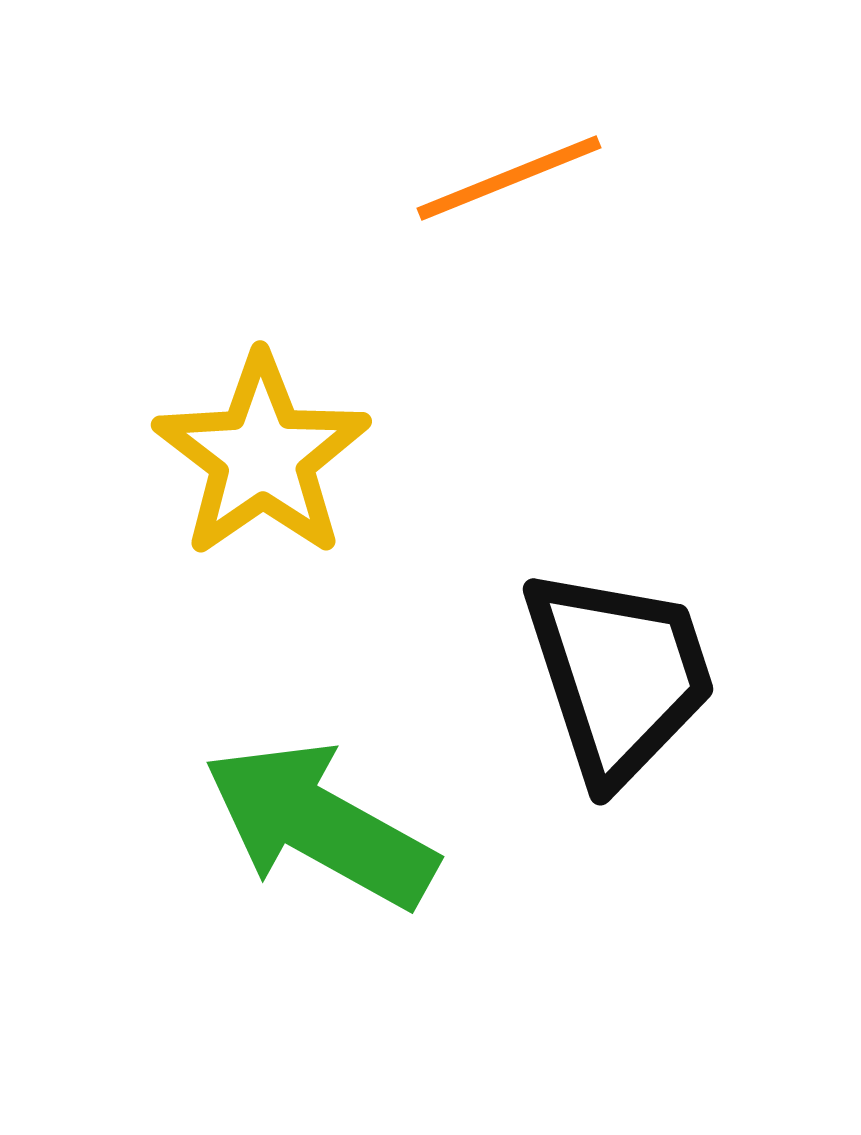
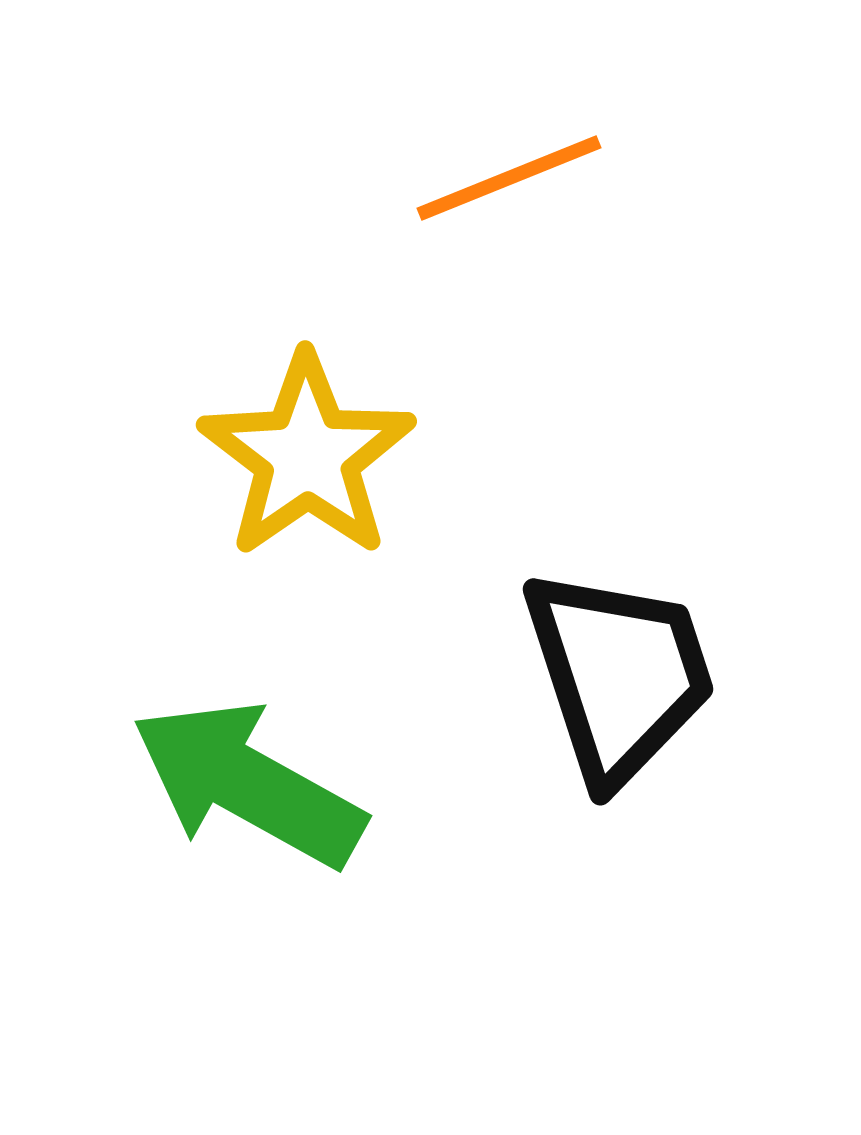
yellow star: moved 45 px right
green arrow: moved 72 px left, 41 px up
